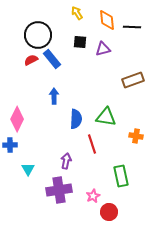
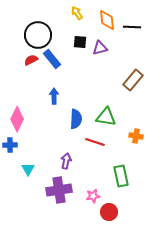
purple triangle: moved 3 px left, 1 px up
brown rectangle: rotated 30 degrees counterclockwise
red line: moved 3 px right, 2 px up; rotated 54 degrees counterclockwise
pink star: rotated 16 degrees clockwise
